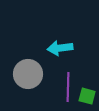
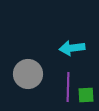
cyan arrow: moved 12 px right
green square: moved 1 px left, 1 px up; rotated 18 degrees counterclockwise
